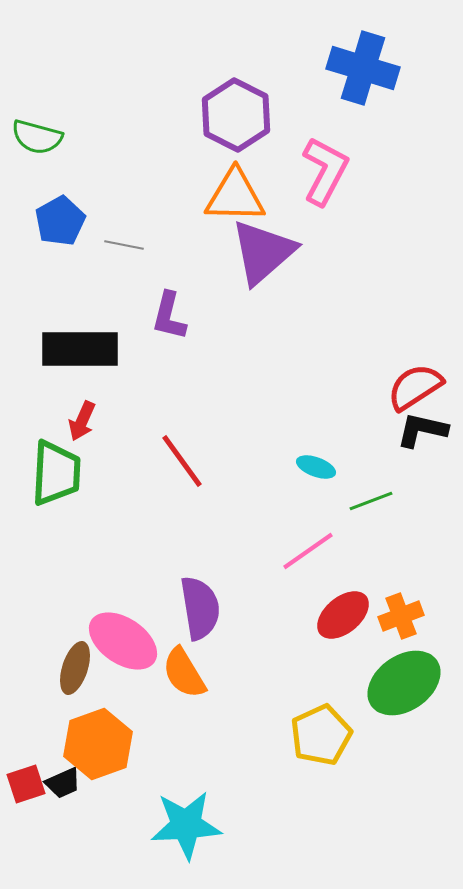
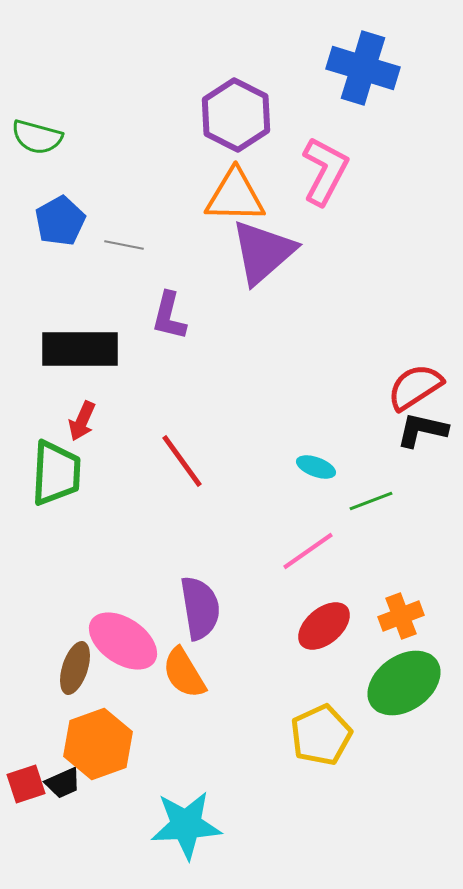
red ellipse: moved 19 px left, 11 px down
